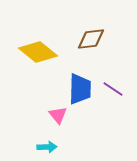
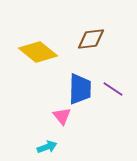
pink triangle: moved 4 px right, 1 px down
cyan arrow: rotated 18 degrees counterclockwise
